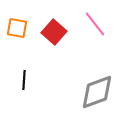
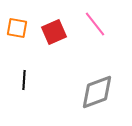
red square: rotated 25 degrees clockwise
